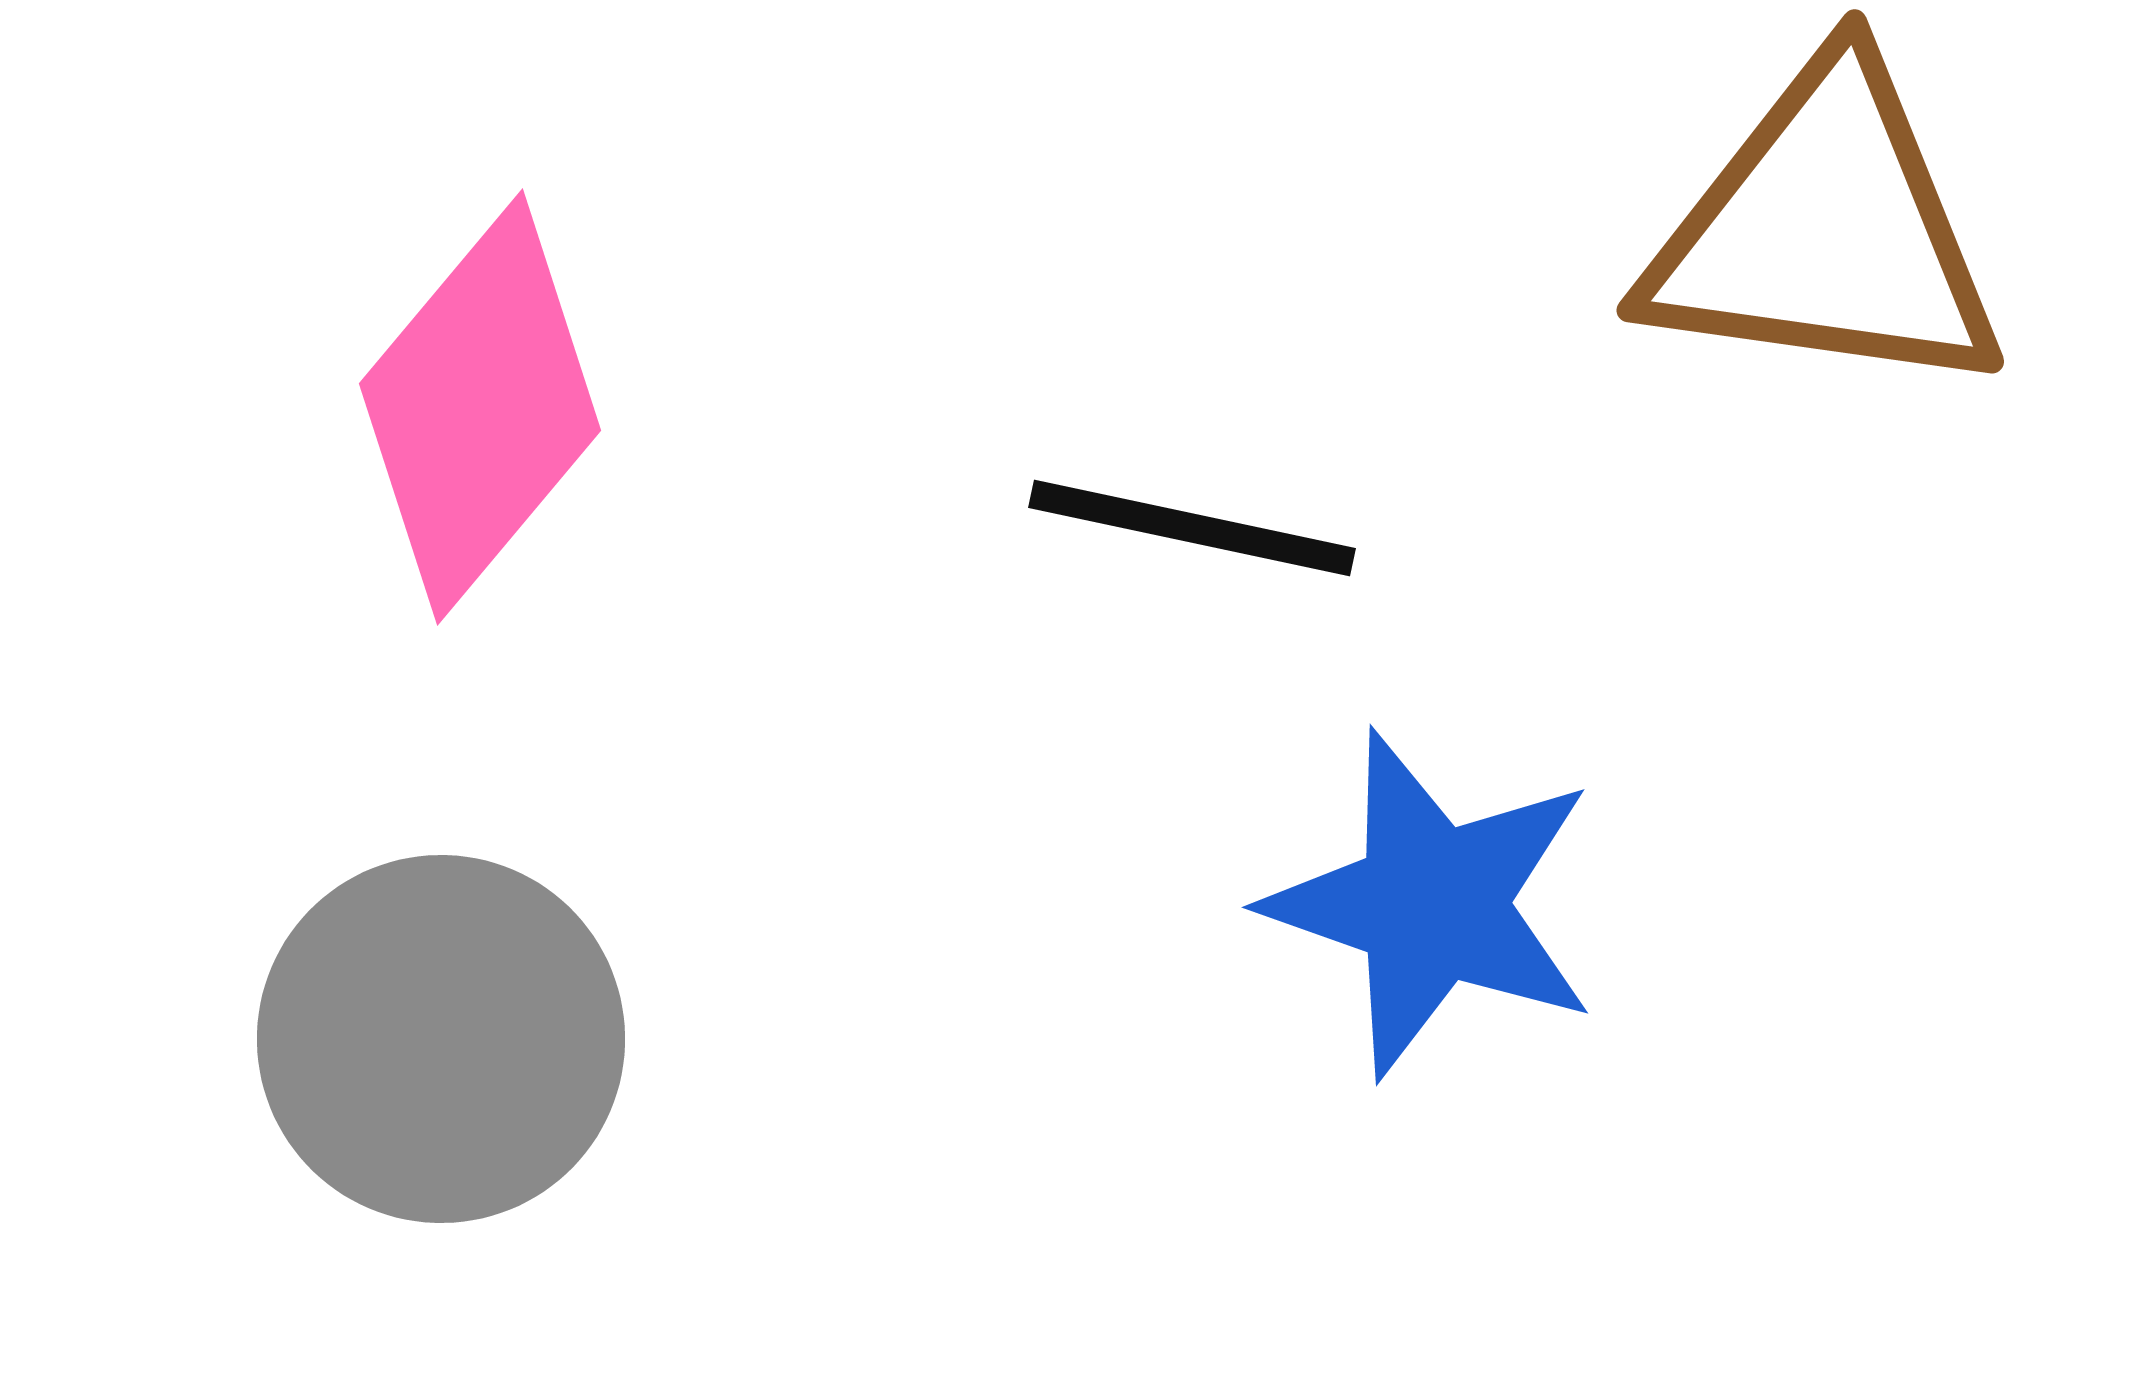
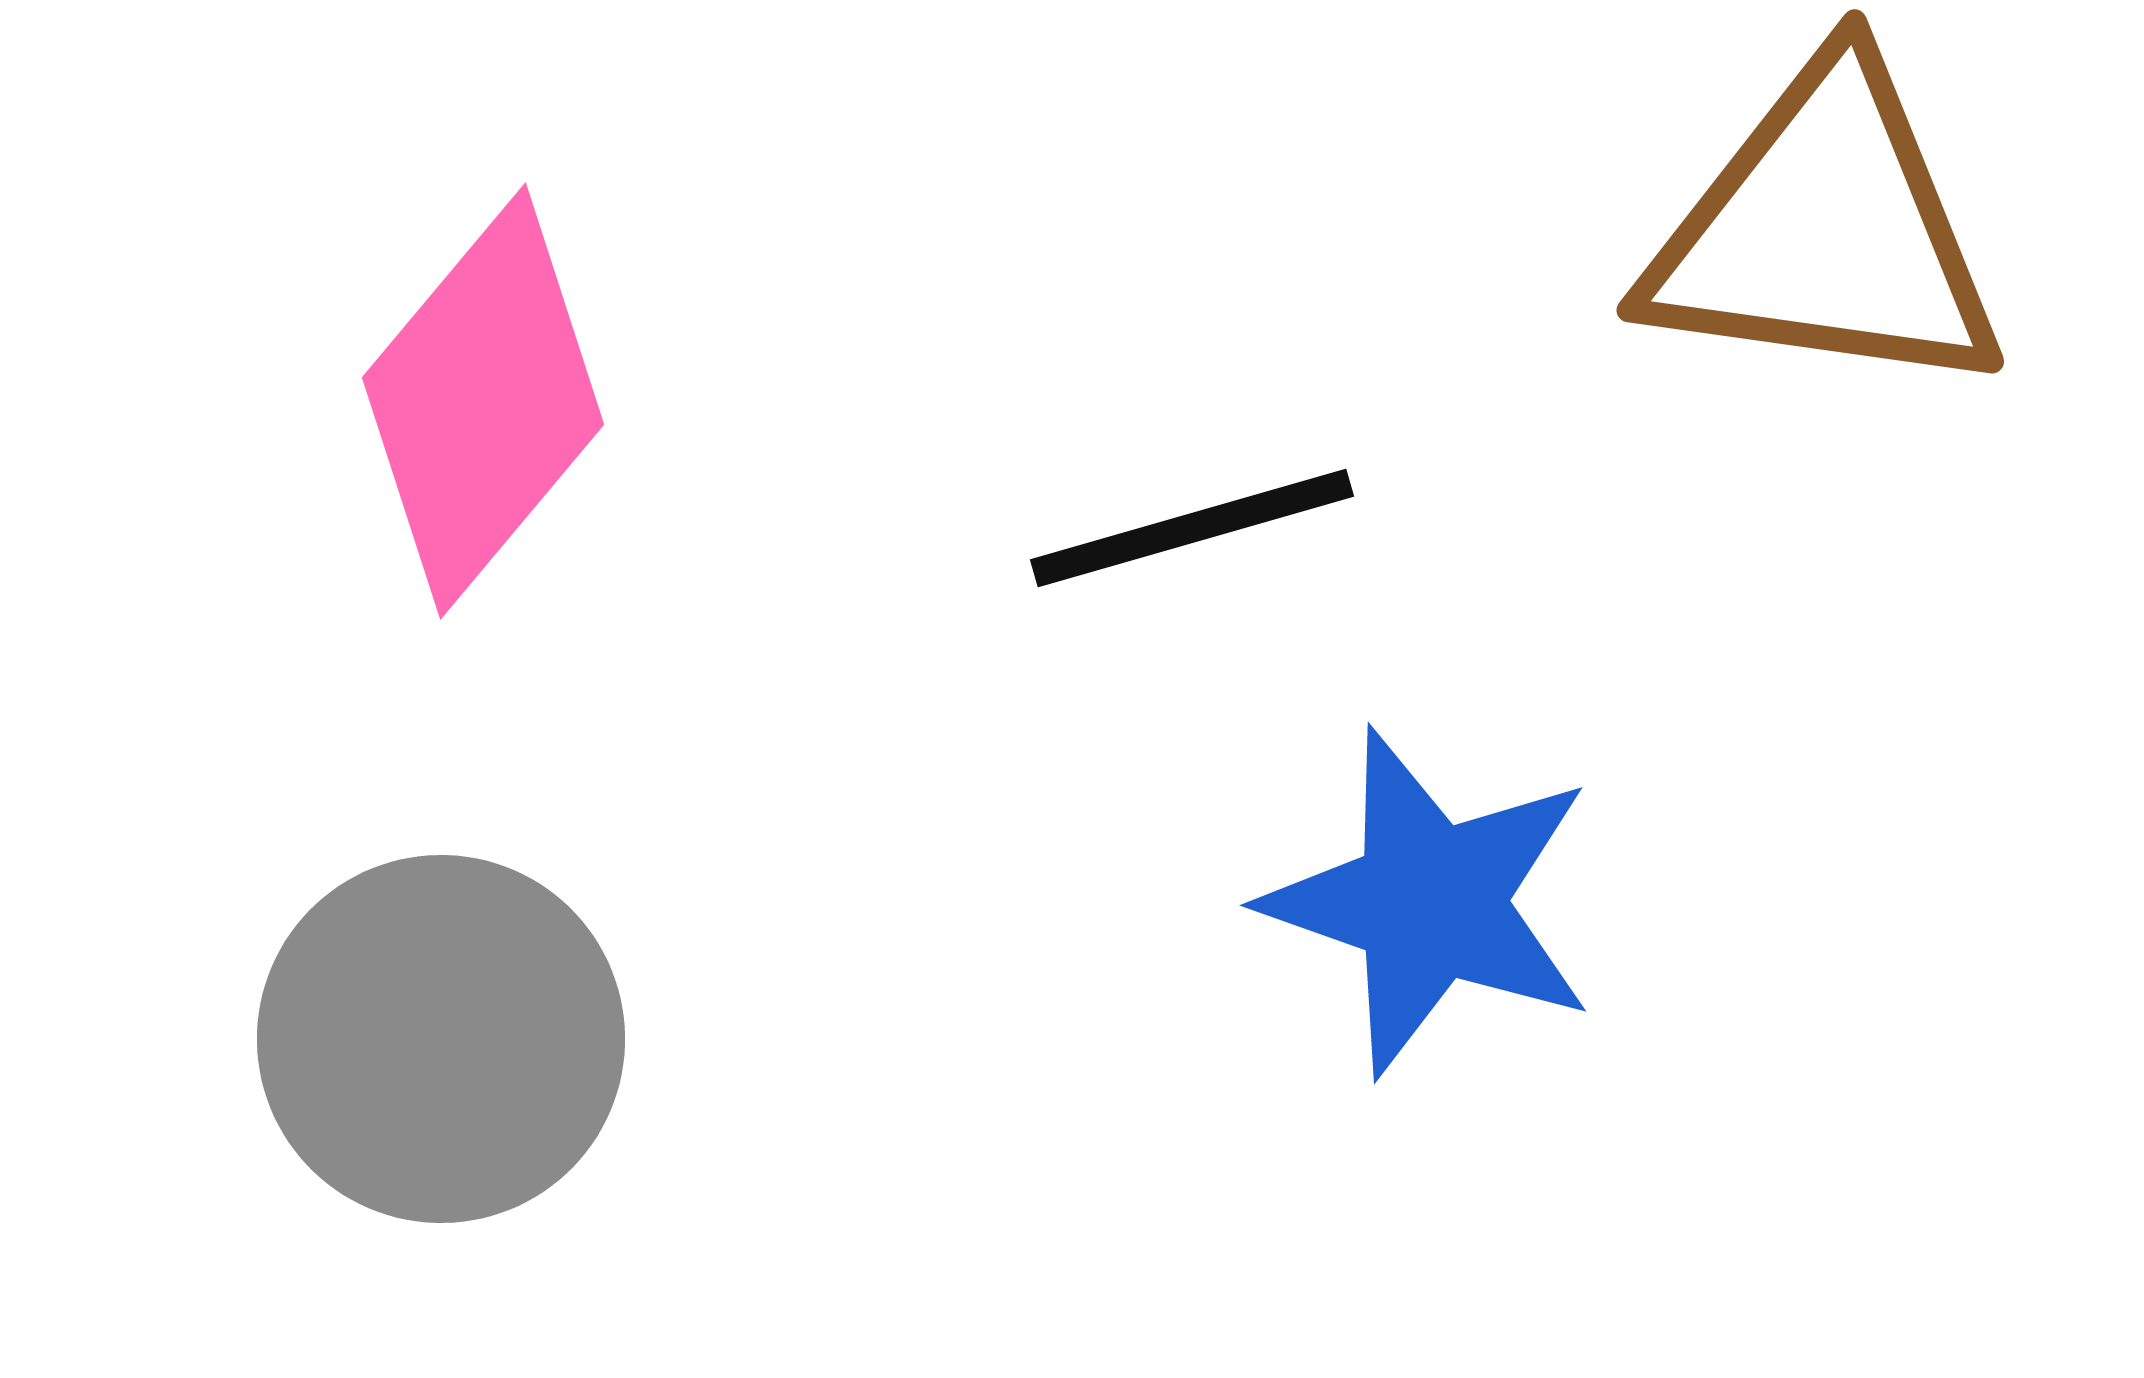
pink diamond: moved 3 px right, 6 px up
black line: rotated 28 degrees counterclockwise
blue star: moved 2 px left, 2 px up
